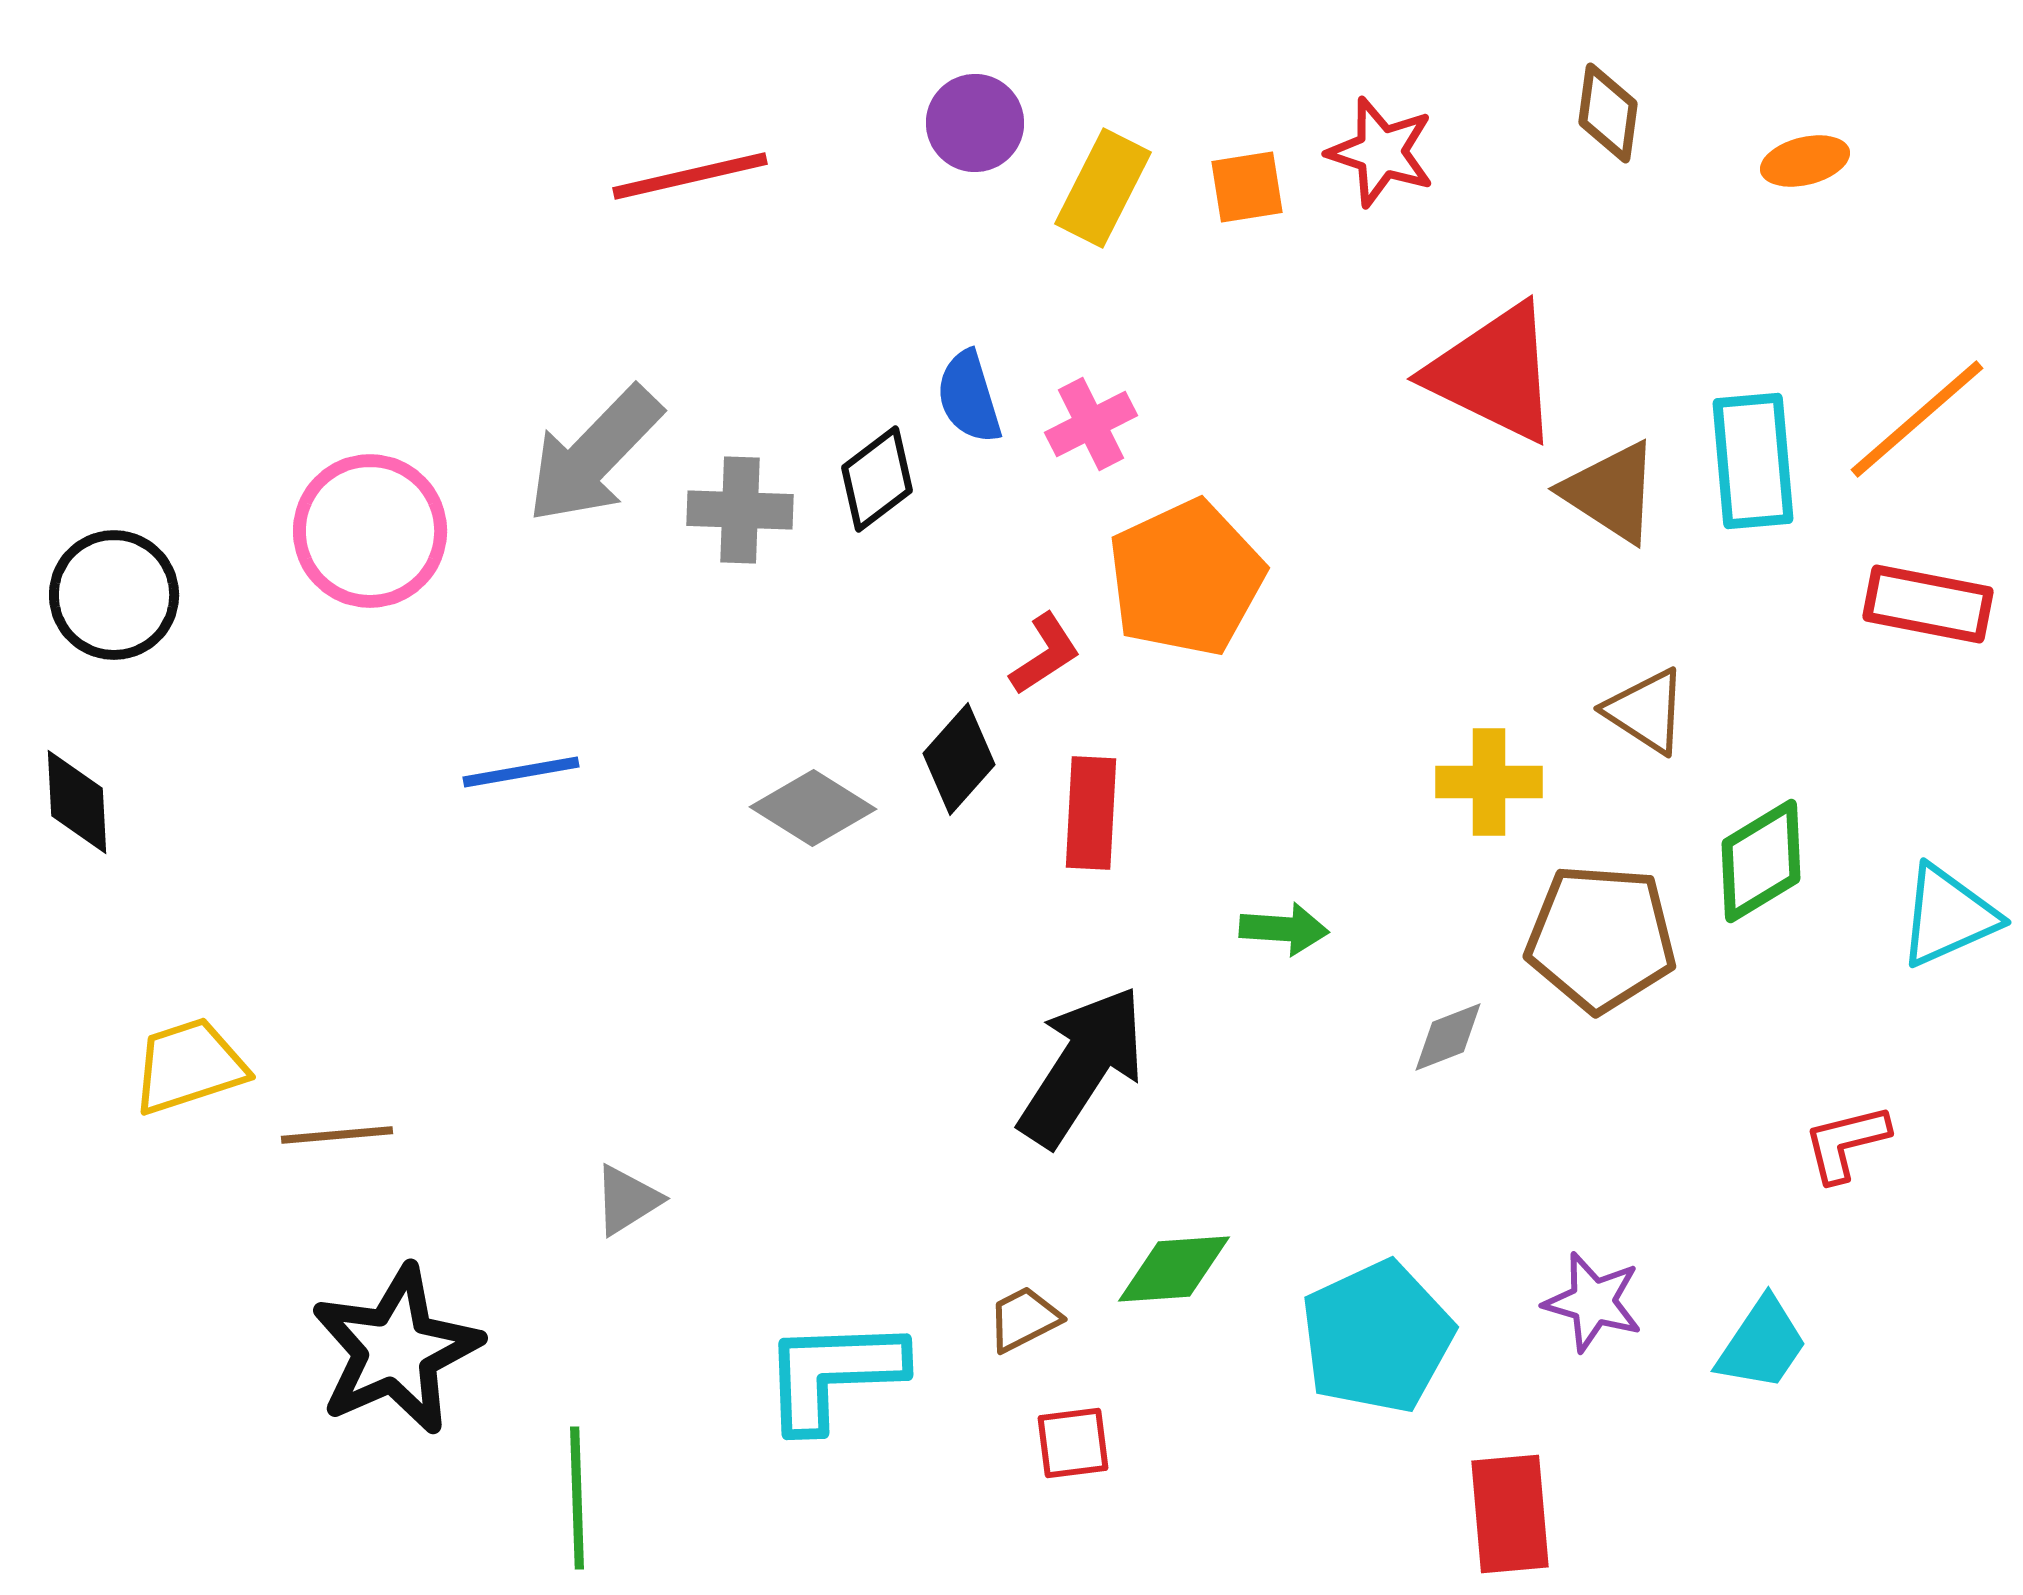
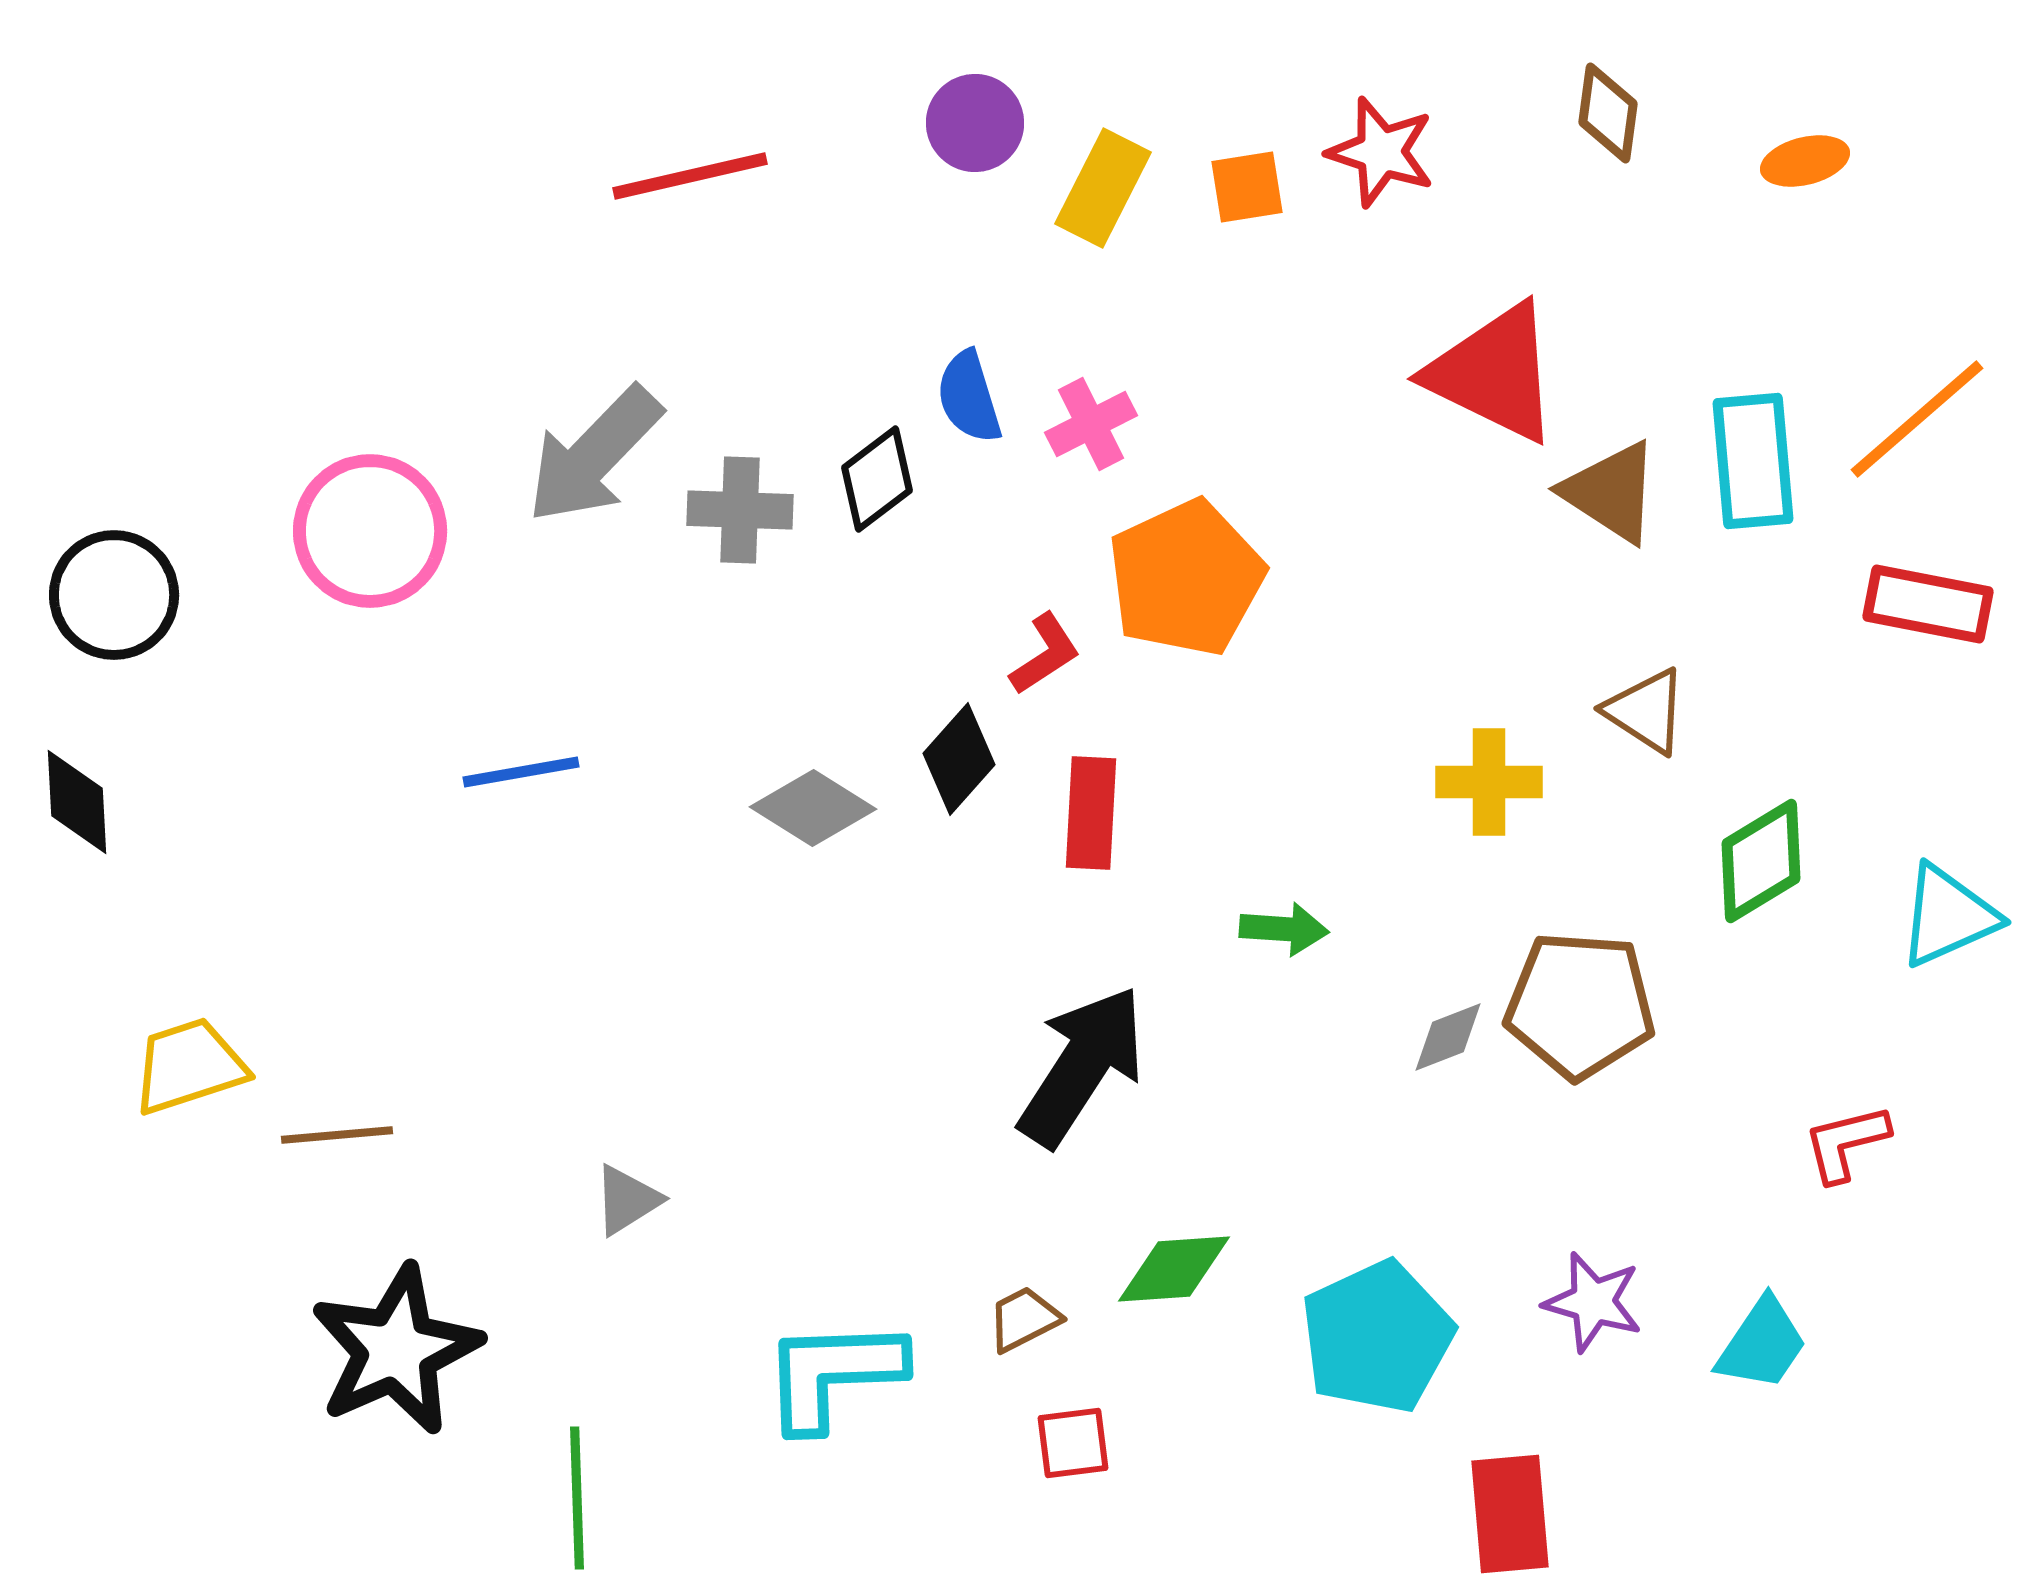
brown pentagon at (1601, 938): moved 21 px left, 67 px down
